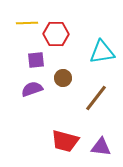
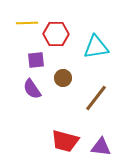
cyan triangle: moved 6 px left, 5 px up
purple semicircle: rotated 105 degrees counterclockwise
